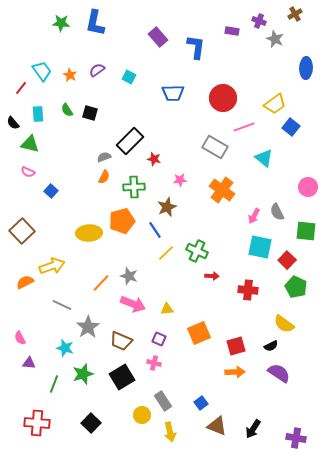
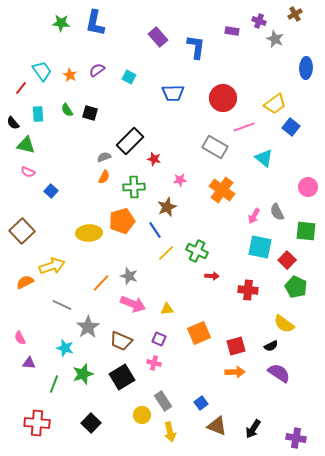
green triangle at (30, 144): moved 4 px left, 1 px down
